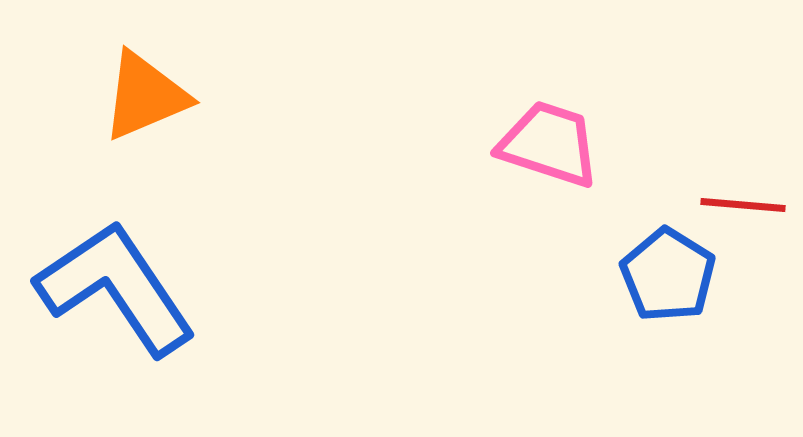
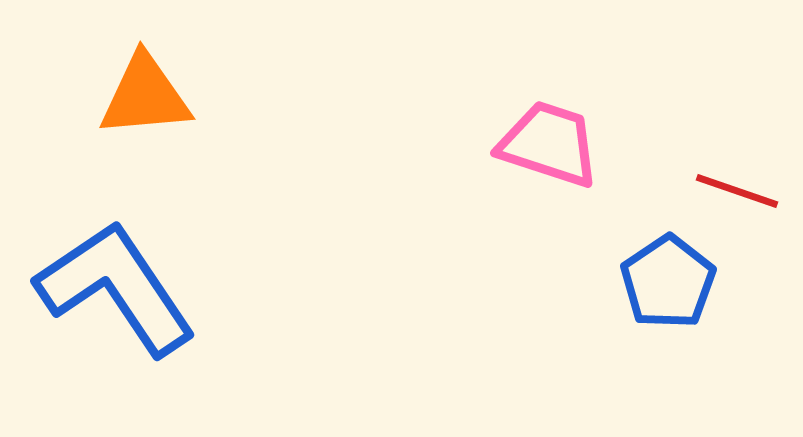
orange triangle: rotated 18 degrees clockwise
red line: moved 6 px left, 14 px up; rotated 14 degrees clockwise
blue pentagon: moved 7 px down; rotated 6 degrees clockwise
